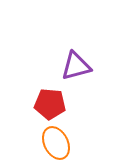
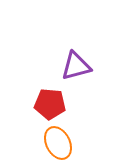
orange ellipse: moved 2 px right
